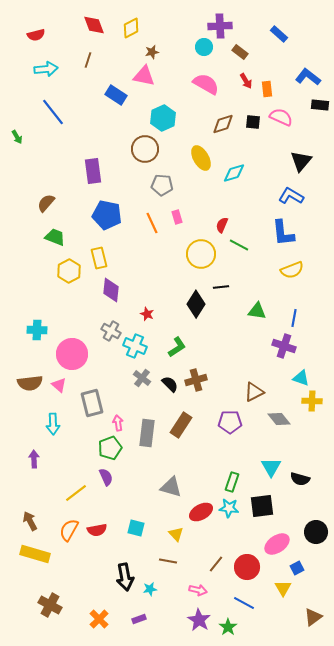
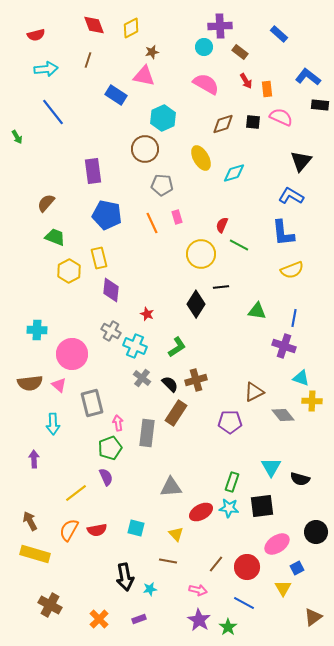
gray diamond at (279, 419): moved 4 px right, 4 px up
brown rectangle at (181, 425): moved 5 px left, 12 px up
gray triangle at (171, 487): rotated 20 degrees counterclockwise
